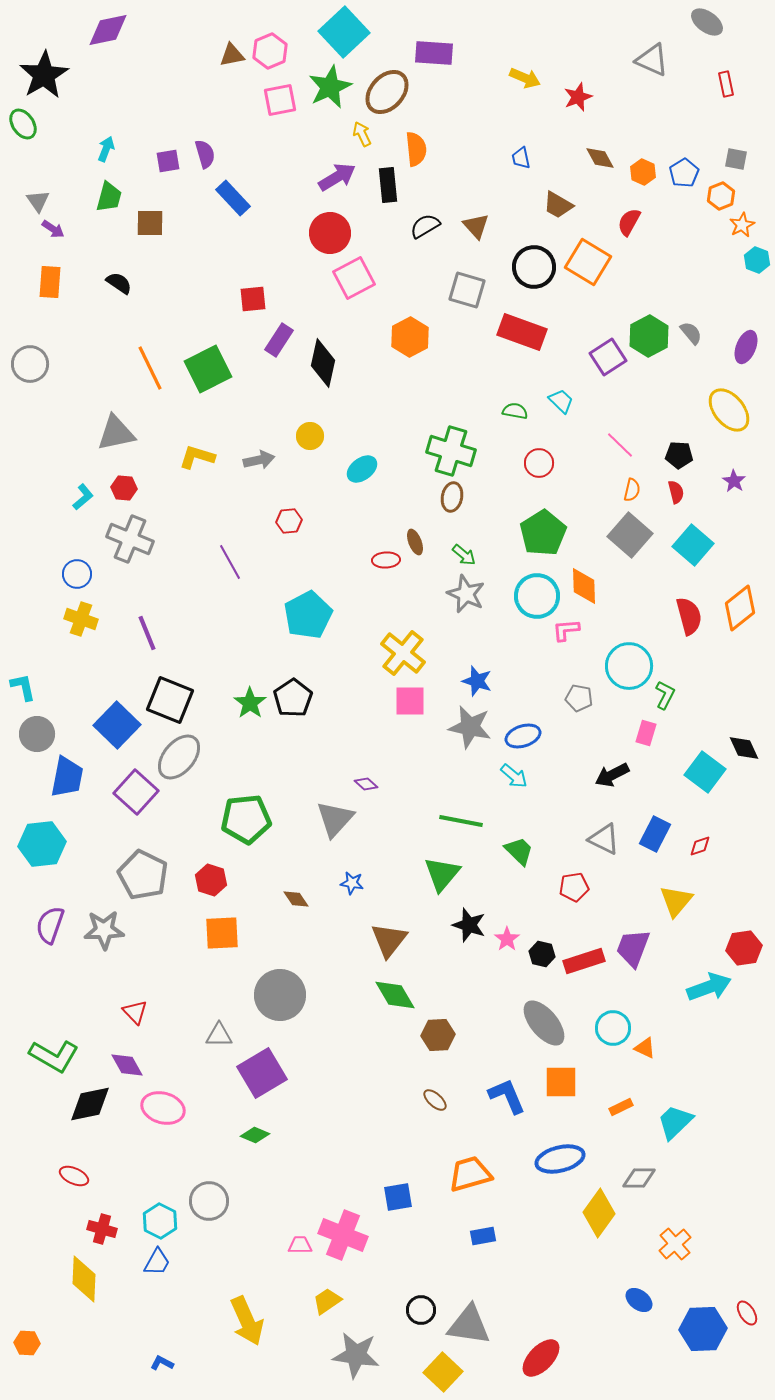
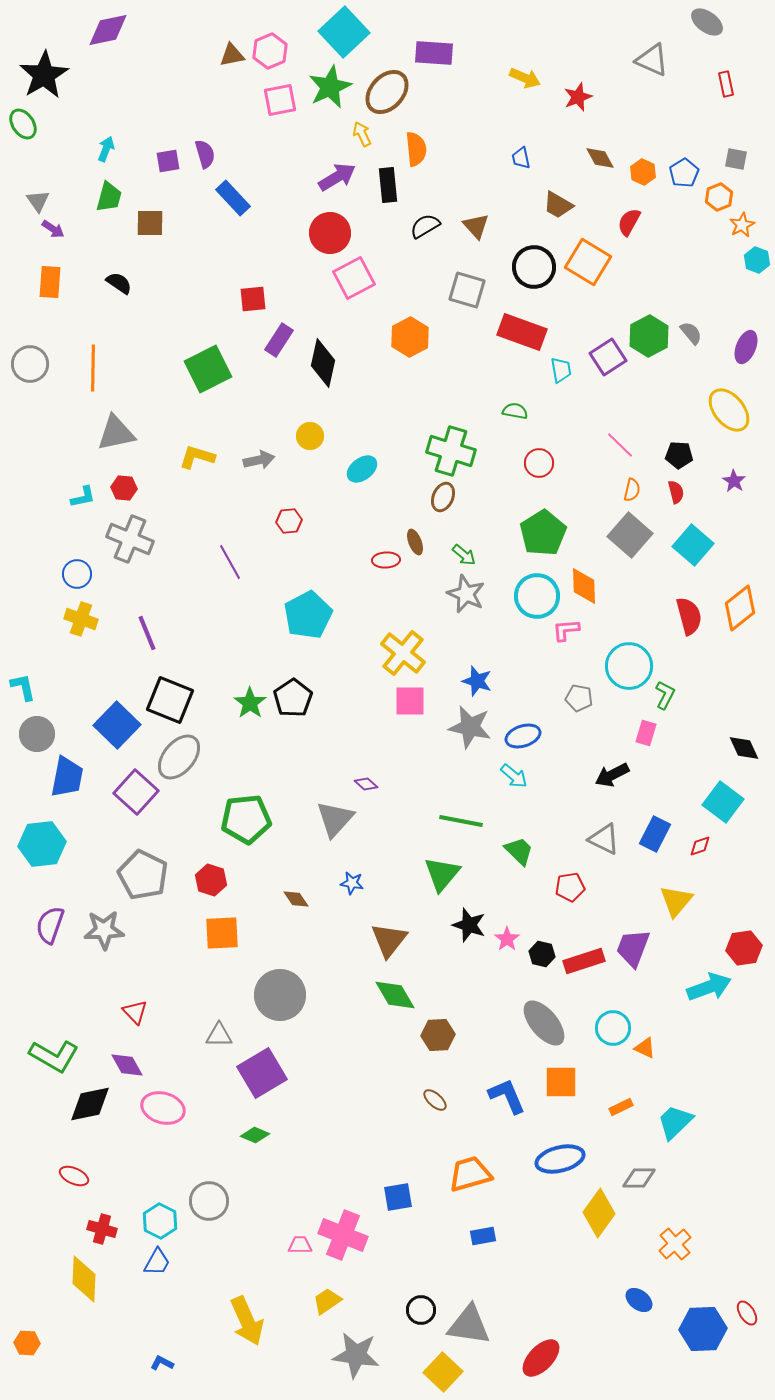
orange hexagon at (721, 196): moved 2 px left, 1 px down
orange line at (150, 368): moved 57 px left; rotated 27 degrees clockwise
cyan trapezoid at (561, 401): moved 31 px up; rotated 36 degrees clockwise
cyan L-shape at (83, 497): rotated 28 degrees clockwise
brown ellipse at (452, 497): moved 9 px left; rotated 12 degrees clockwise
cyan square at (705, 772): moved 18 px right, 30 px down
red pentagon at (574, 887): moved 4 px left
